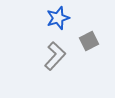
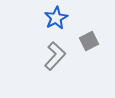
blue star: moved 2 px left; rotated 10 degrees counterclockwise
